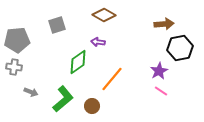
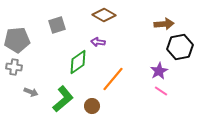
black hexagon: moved 1 px up
orange line: moved 1 px right
